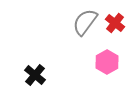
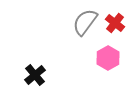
pink hexagon: moved 1 px right, 4 px up
black cross: rotated 10 degrees clockwise
